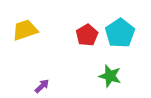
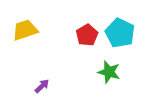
cyan pentagon: rotated 12 degrees counterclockwise
green star: moved 1 px left, 4 px up
